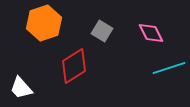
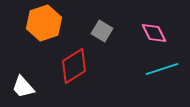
pink diamond: moved 3 px right
cyan line: moved 7 px left, 1 px down
white trapezoid: moved 2 px right, 1 px up
